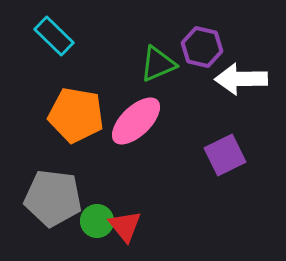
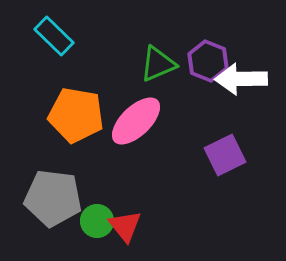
purple hexagon: moved 6 px right, 14 px down; rotated 9 degrees clockwise
